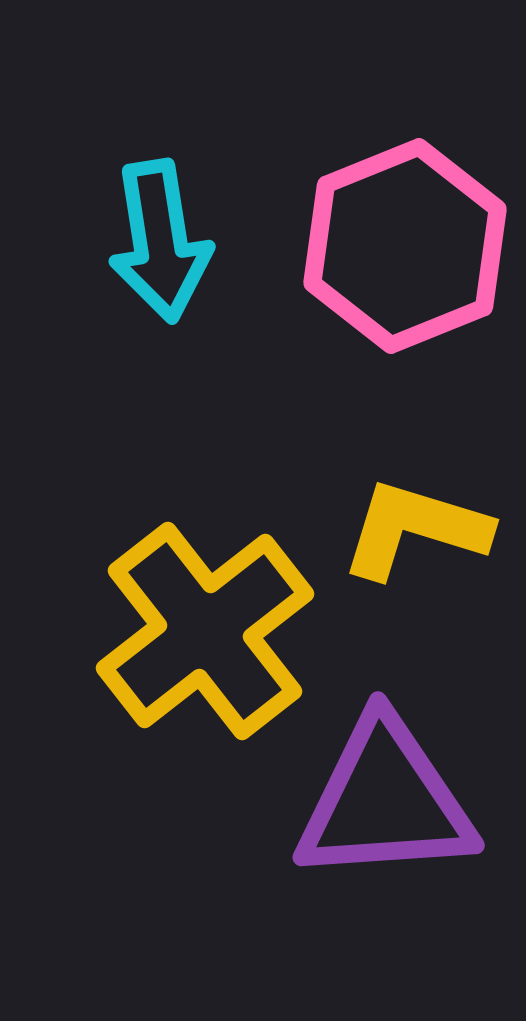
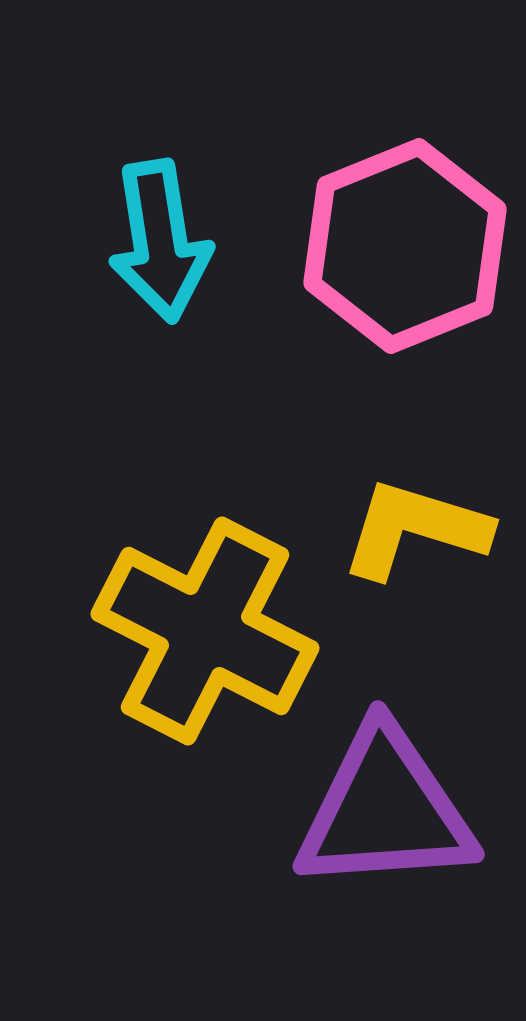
yellow cross: rotated 25 degrees counterclockwise
purple triangle: moved 9 px down
